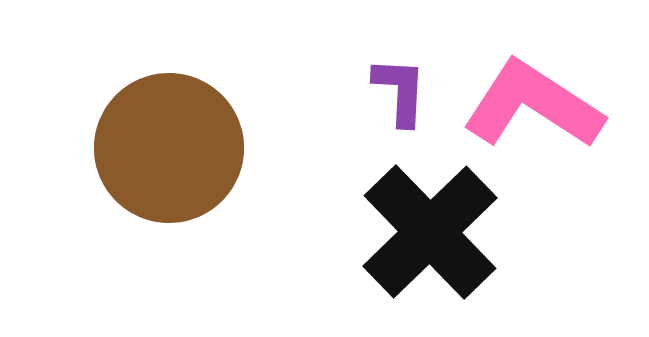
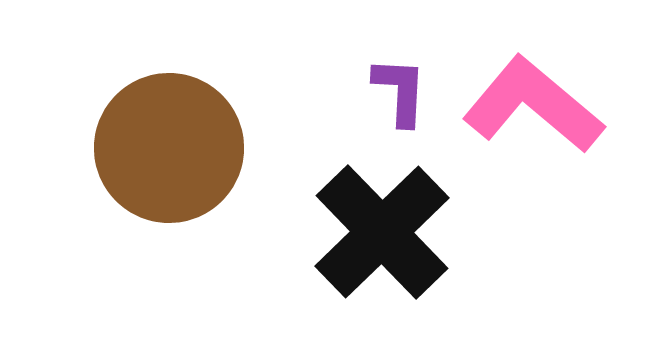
pink L-shape: rotated 7 degrees clockwise
black cross: moved 48 px left
